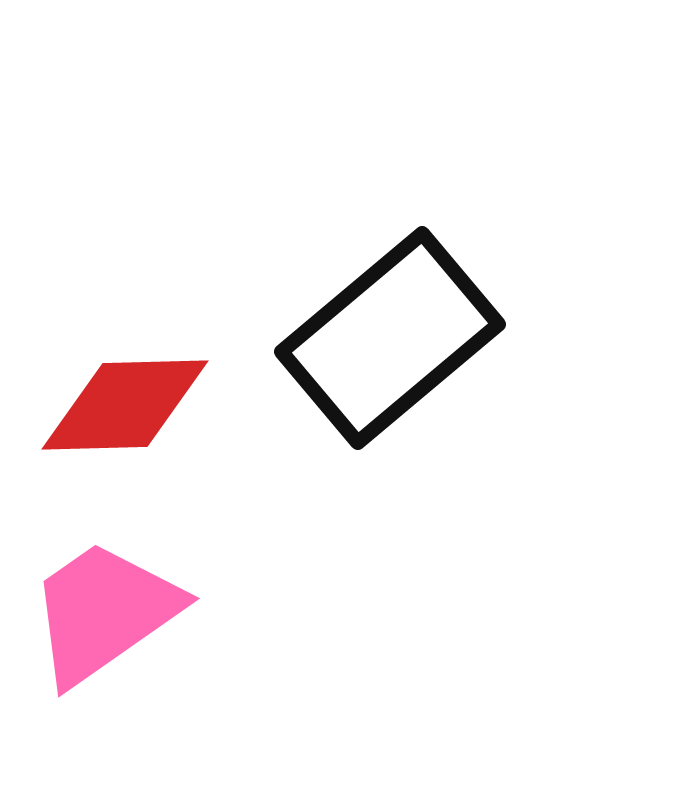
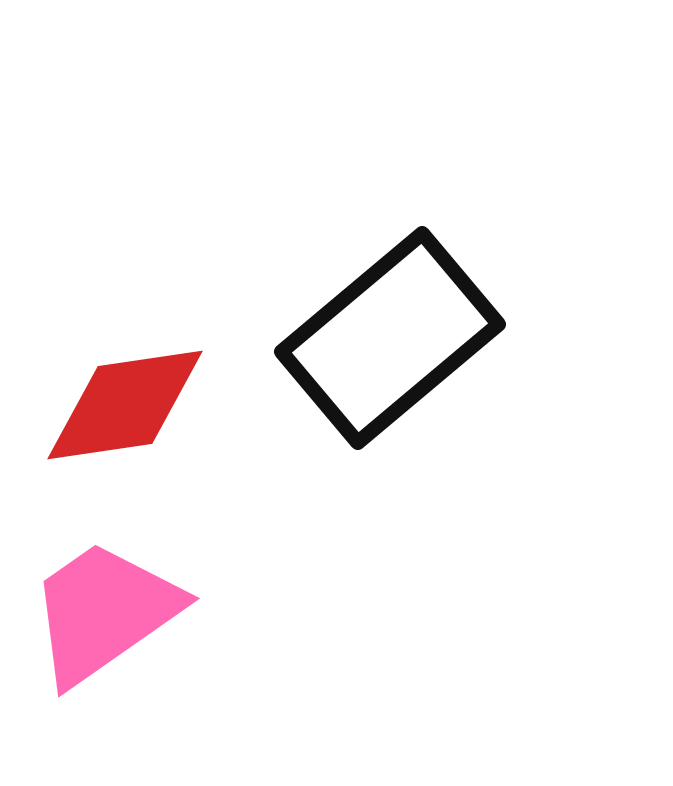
red diamond: rotated 7 degrees counterclockwise
